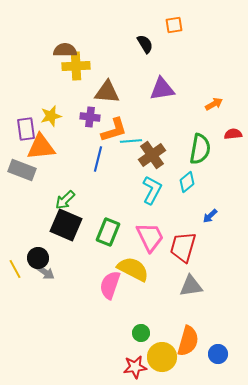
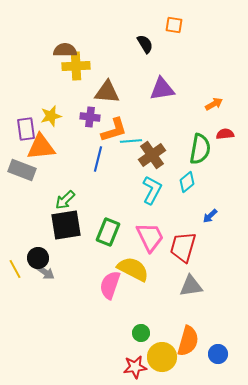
orange square: rotated 18 degrees clockwise
red semicircle: moved 8 px left
black square: rotated 32 degrees counterclockwise
